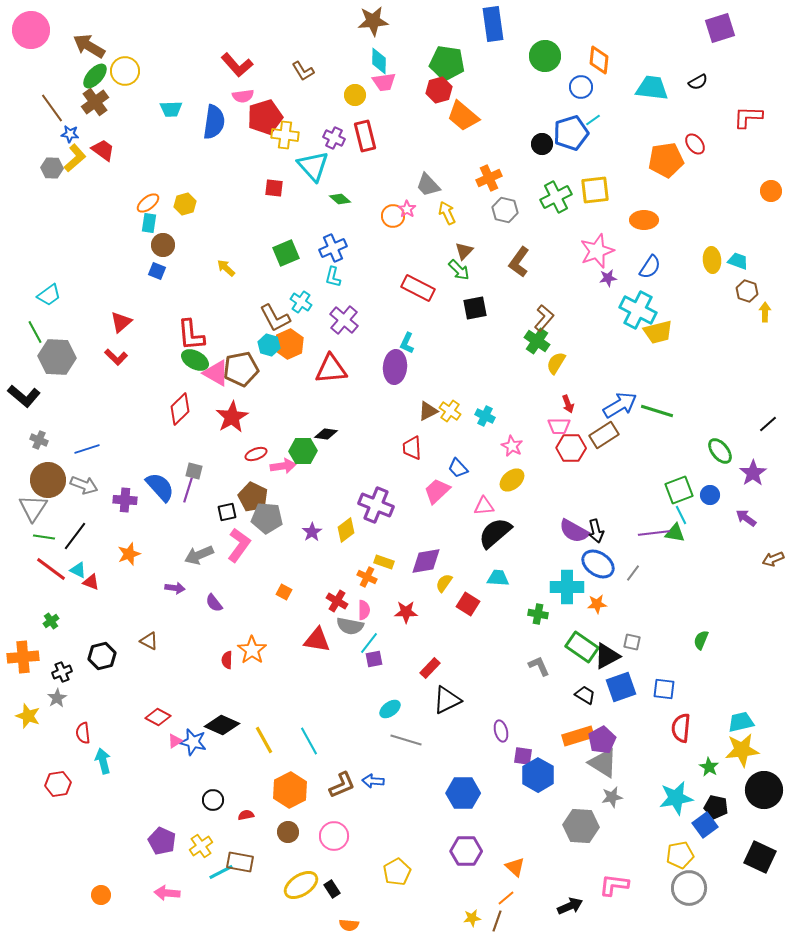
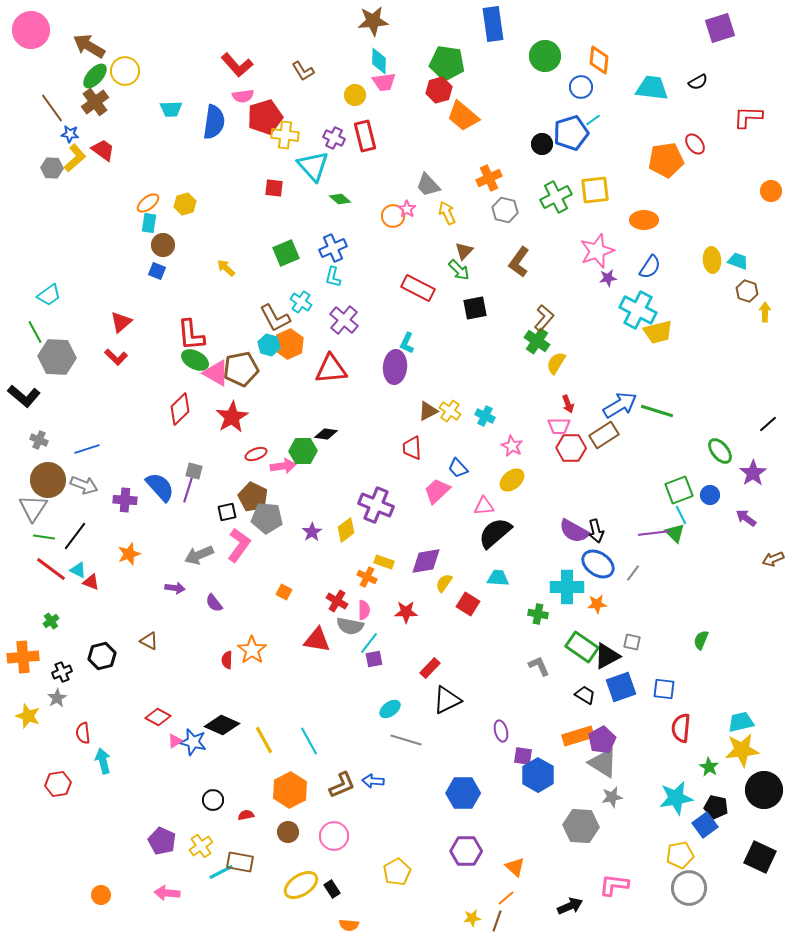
green triangle at (675, 533): rotated 35 degrees clockwise
